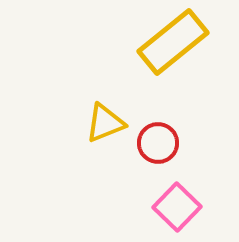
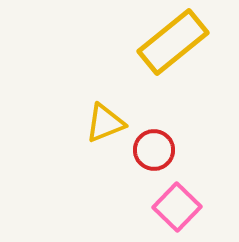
red circle: moved 4 px left, 7 px down
